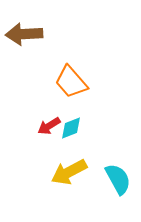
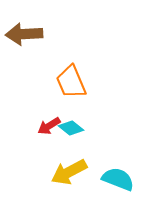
orange trapezoid: rotated 18 degrees clockwise
cyan diamond: rotated 60 degrees clockwise
cyan semicircle: rotated 40 degrees counterclockwise
